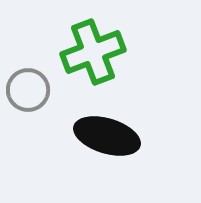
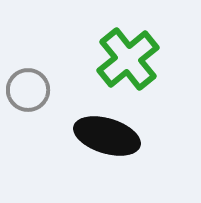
green cross: moved 35 px right, 7 px down; rotated 18 degrees counterclockwise
